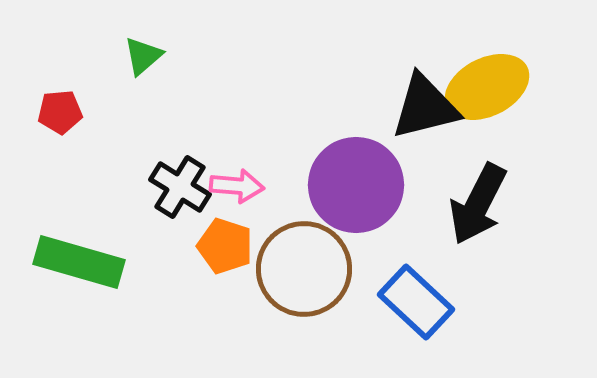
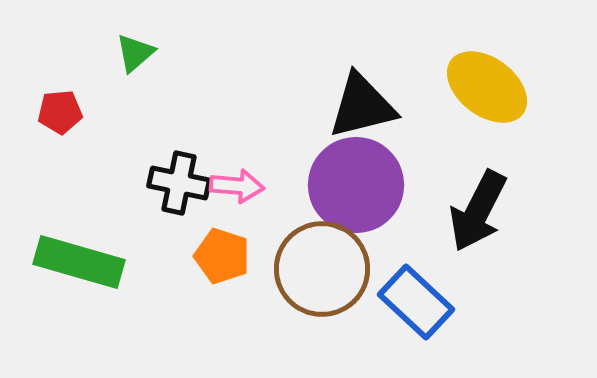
green triangle: moved 8 px left, 3 px up
yellow ellipse: rotated 64 degrees clockwise
black triangle: moved 63 px left, 1 px up
black cross: moved 1 px left, 4 px up; rotated 20 degrees counterclockwise
black arrow: moved 7 px down
orange pentagon: moved 3 px left, 10 px down
brown circle: moved 18 px right
